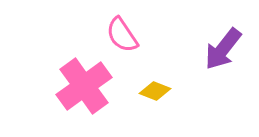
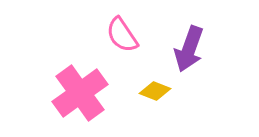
purple arrow: moved 34 px left; rotated 18 degrees counterclockwise
pink cross: moved 4 px left, 7 px down
